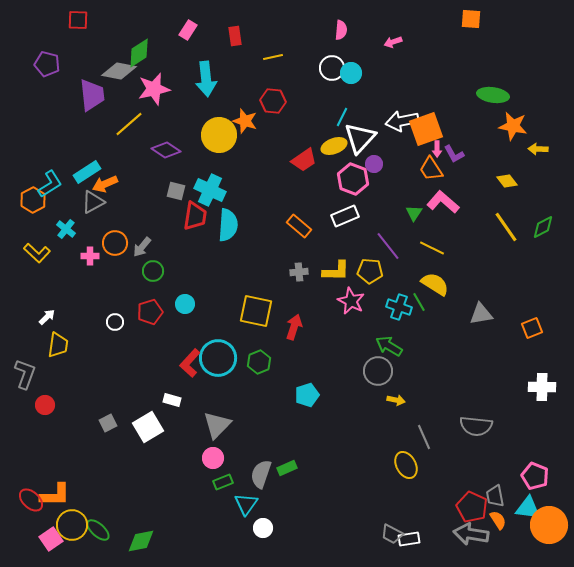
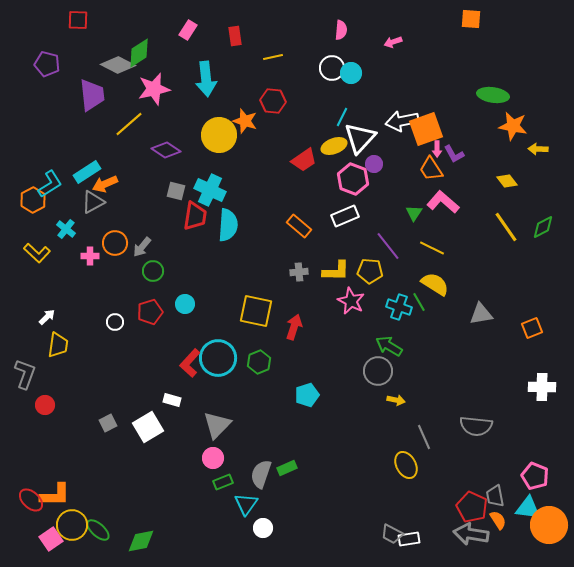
gray diamond at (119, 71): moved 1 px left, 6 px up; rotated 16 degrees clockwise
